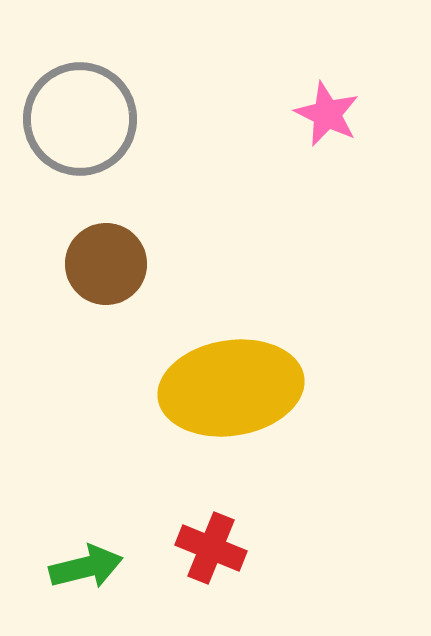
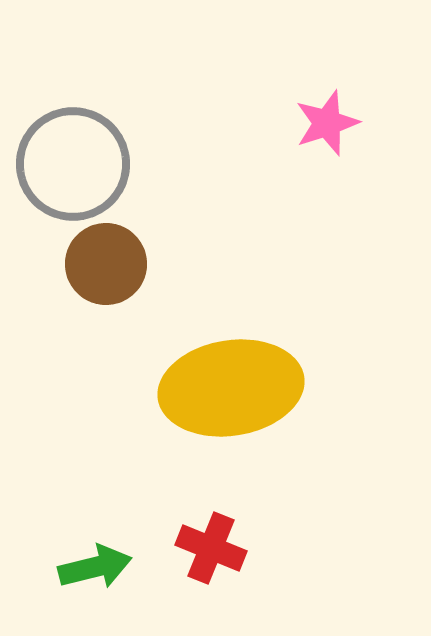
pink star: moved 9 px down; rotated 28 degrees clockwise
gray circle: moved 7 px left, 45 px down
green arrow: moved 9 px right
